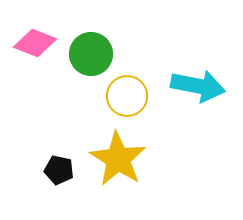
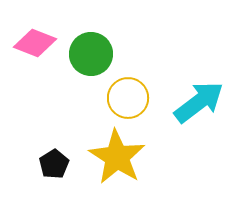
cyan arrow: moved 1 px right, 16 px down; rotated 48 degrees counterclockwise
yellow circle: moved 1 px right, 2 px down
yellow star: moved 1 px left, 2 px up
black pentagon: moved 5 px left, 6 px up; rotated 28 degrees clockwise
